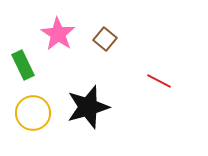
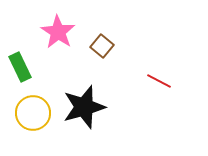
pink star: moved 2 px up
brown square: moved 3 px left, 7 px down
green rectangle: moved 3 px left, 2 px down
black star: moved 4 px left
